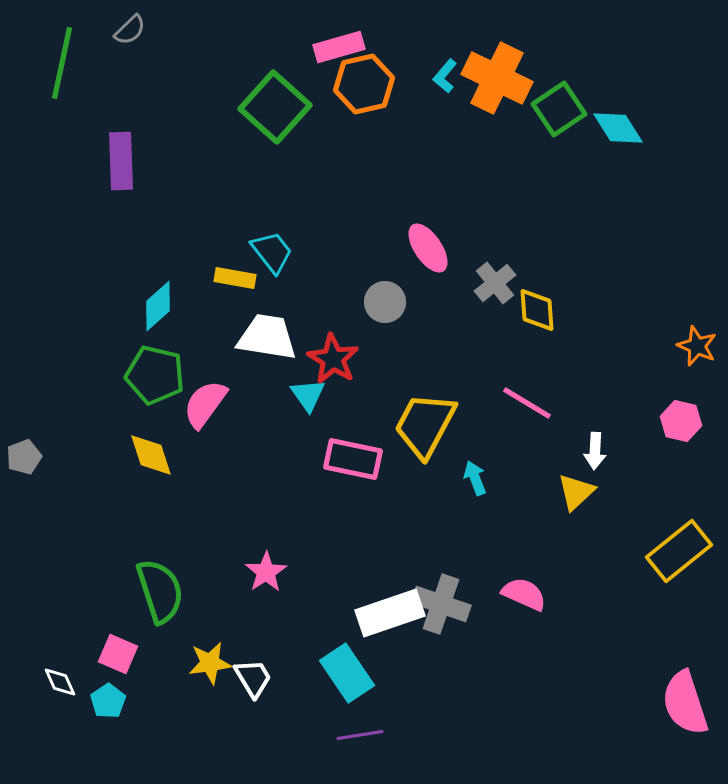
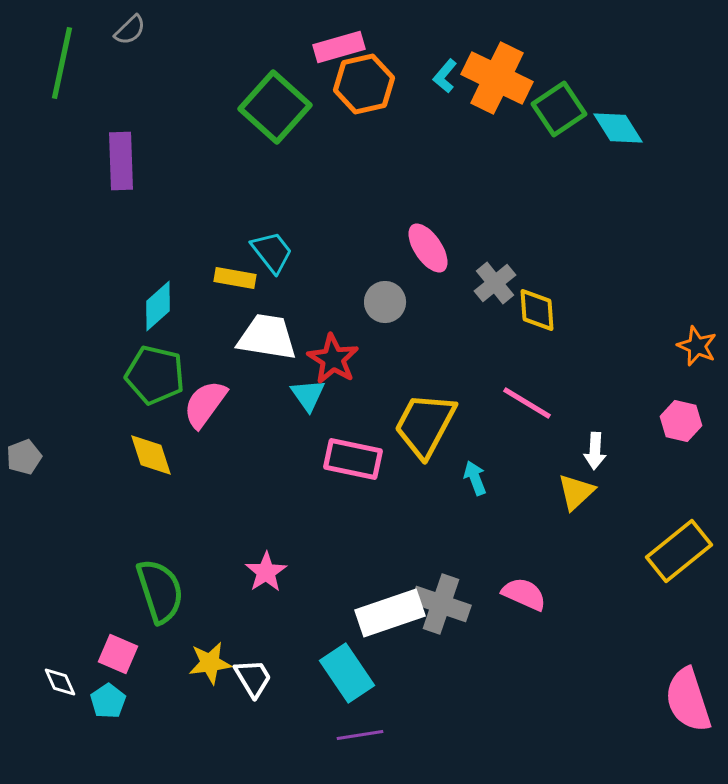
pink semicircle at (685, 703): moved 3 px right, 3 px up
